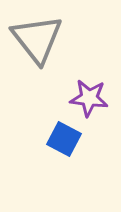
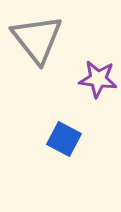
purple star: moved 9 px right, 19 px up
